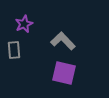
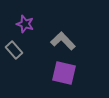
purple star: moved 1 px right; rotated 30 degrees counterclockwise
gray rectangle: rotated 36 degrees counterclockwise
